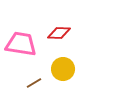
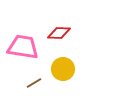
pink trapezoid: moved 2 px right, 3 px down
